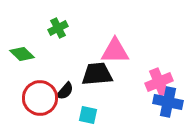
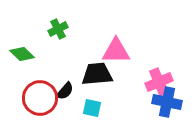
green cross: moved 1 px down
pink triangle: moved 1 px right
blue cross: moved 1 px left
cyan square: moved 4 px right, 7 px up
